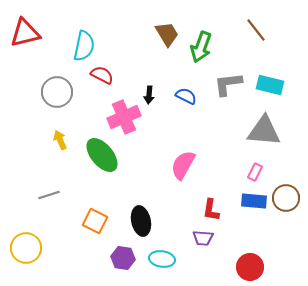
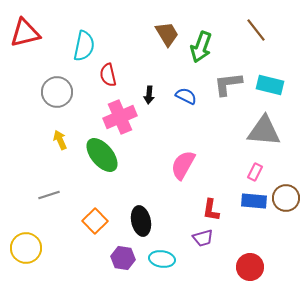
red semicircle: moved 6 px right; rotated 130 degrees counterclockwise
pink cross: moved 4 px left
orange square: rotated 20 degrees clockwise
purple trapezoid: rotated 20 degrees counterclockwise
